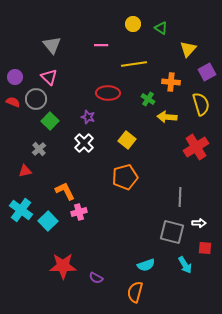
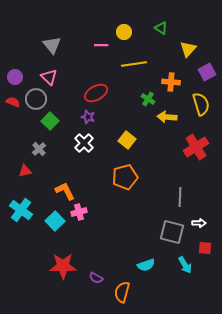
yellow circle: moved 9 px left, 8 px down
red ellipse: moved 12 px left; rotated 30 degrees counterclockwise
cyan square: moved 7 px right
orange semicircle: moved 13 px left
